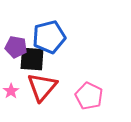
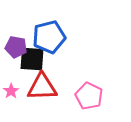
red triangle: rotated 48 degrees clockwise
